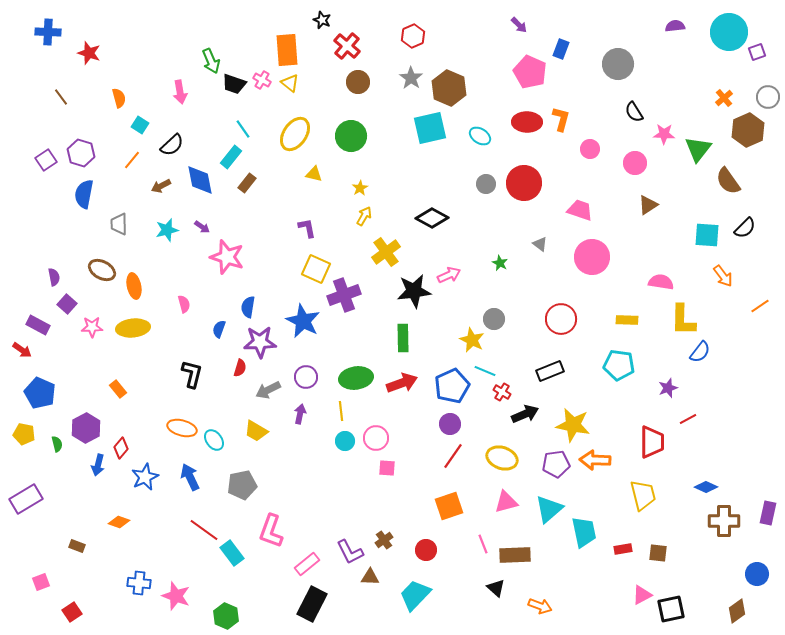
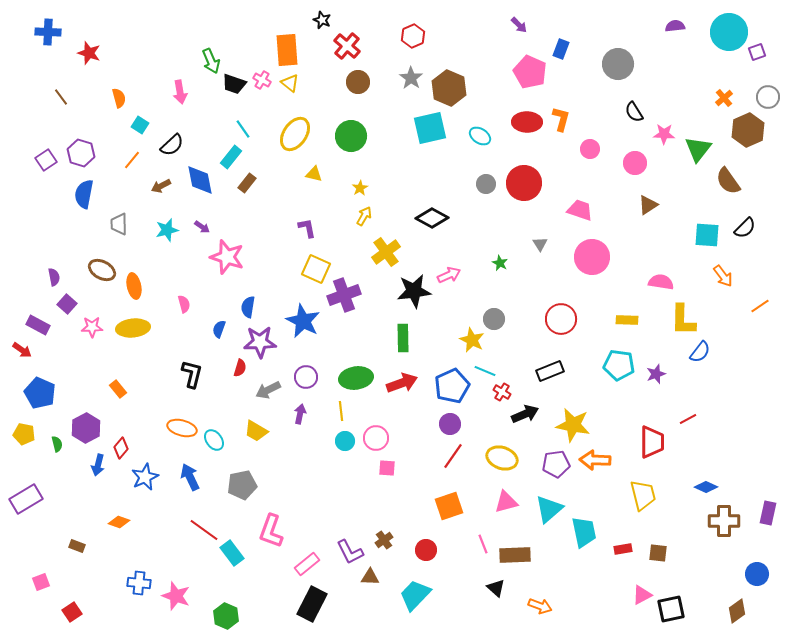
gray triangle at (540, 244): rotated 21 degrees clockwise
purple star at (668, 388): moved 12 px left, 14 px up
